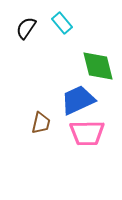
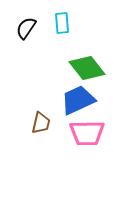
cyan rectangle: rotated 35 degrees clockwise
green diamond: moved 11 px left, 2 px down; rotated 24 degrees counterclockwise
